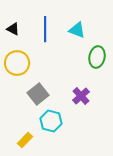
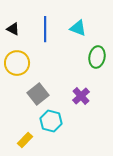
cyan triangle: moved 1 px right, 2 px up
